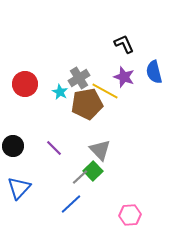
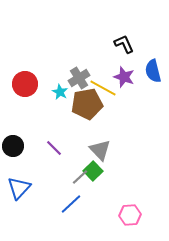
blue semicircle: moved 1 px left, 1 px up
yellow line: moved 2 px left, 3 px up
